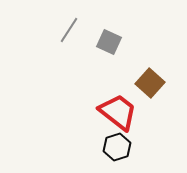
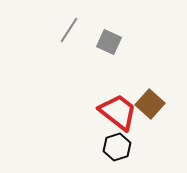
brown square: moved 21 px down
